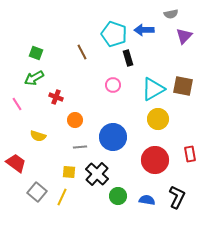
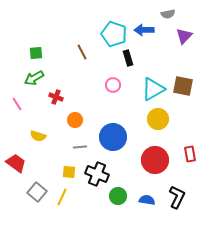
gray semicircle: moved 3 px left
green square: rotated 24 degrees counterclockwise
black cross: rotated 20 degrees counterclockwise
